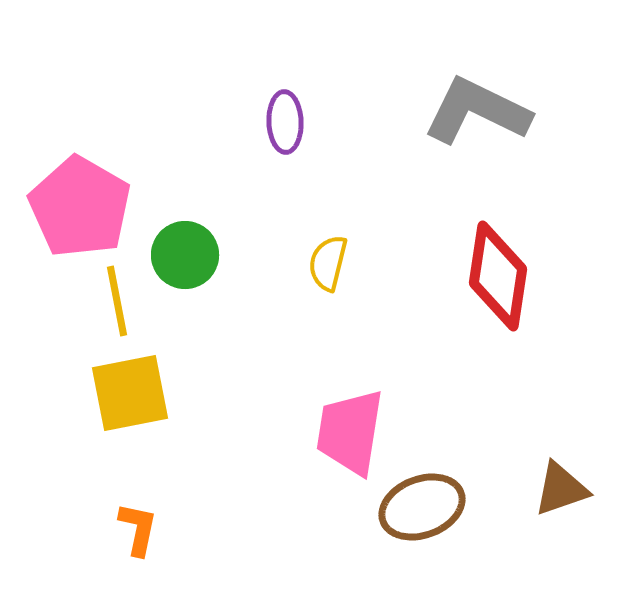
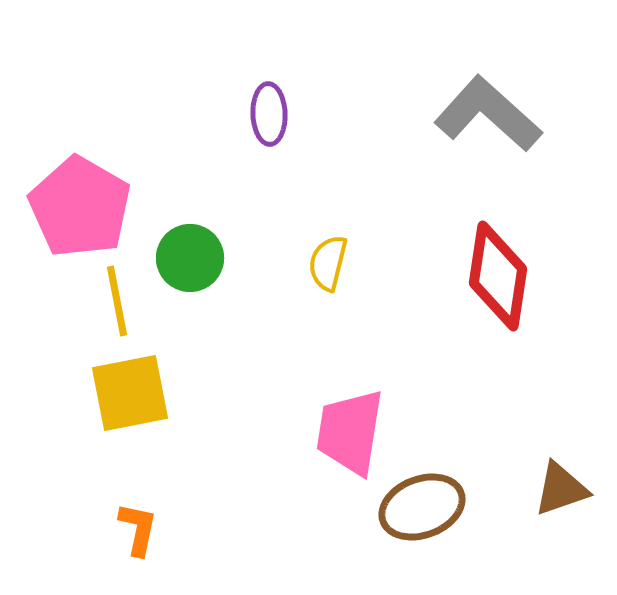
gray L-shape: moved 11 px right, 3 px down; rotated 16 degrees clockwise
purple ellipse: moved 16 px left, 8 px up
green circle: moved 5 px right, 3 px down
